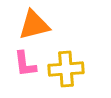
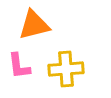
pink L-shape: moved 6 px left, 2 px down
